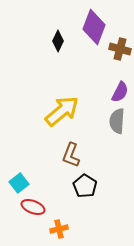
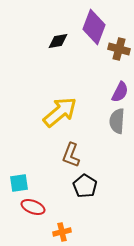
black diamond: rotated 55 degrees clockwise
brown cross: moved 1 px left
yellow arrow: moved 2 px left, 1 px down
cyan square: rotated 30 degrees clockwise
orange cross: moved 3 px right, 3 px down
